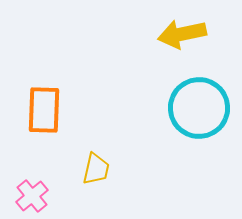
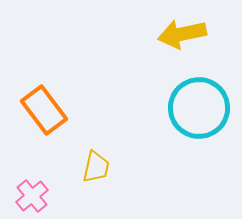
orange rectangle: rotated 39 degrees counterclockwise
yellow trapezoid: moved 2 px up
